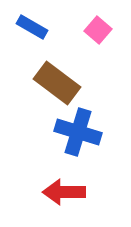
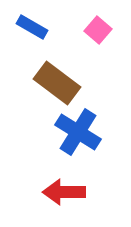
blue cross: rotated 15 degrees clockwise
